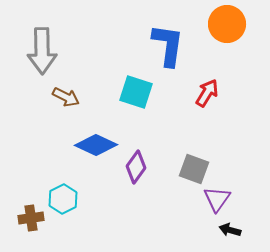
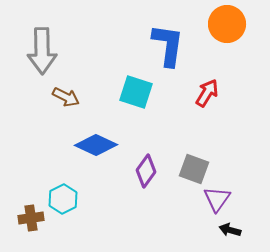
purple diamond: moved 10 px right, 4 px down
